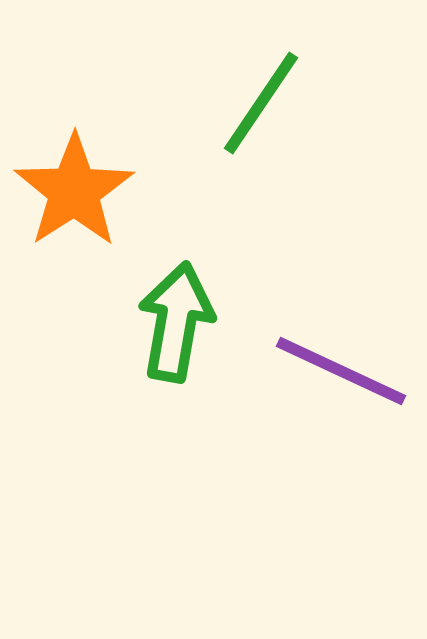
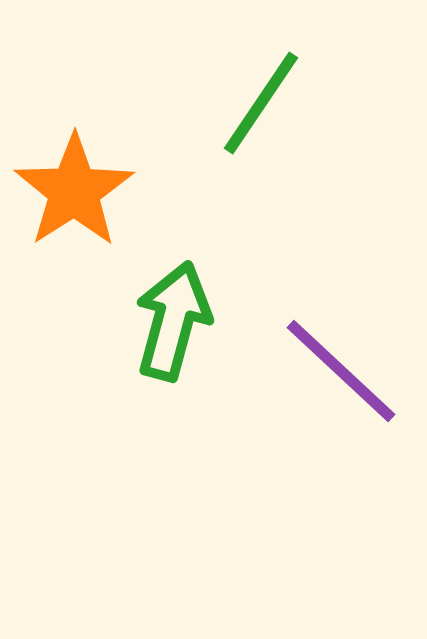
green arrow: moved 3 px left, 1 px up; rotated 5 degrees clockwise
purple line: rotated 18 degrees clockwise
